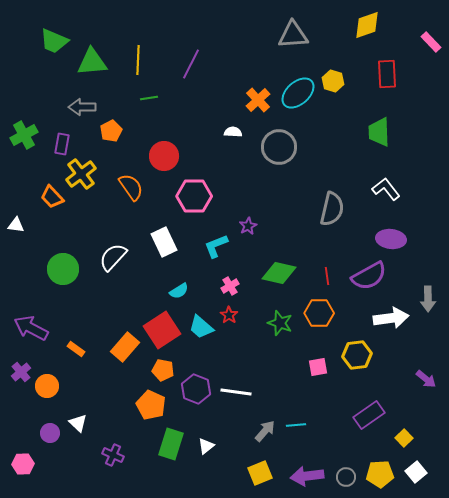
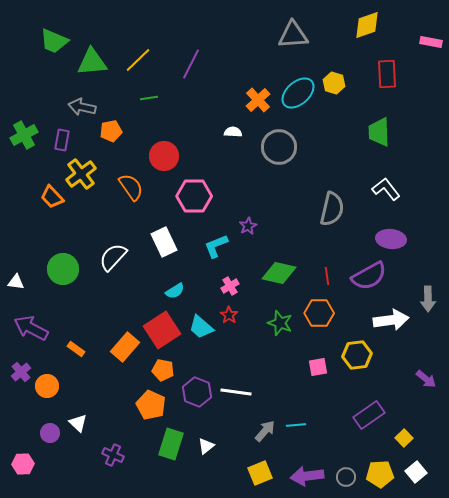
pink rectangle at (431, 42): rotated 35 degrees counterclockwise
yellow line at (138, 60): rotated 44 degrees clockwise
yellow hexagon at (333, 81): moved 1 px right, 2 px down
gray arrow at (82, 107): rotated 12 degrees clockwise
orange pentagon at (111, 131): rotated 15 degrees clockwise
purple rectangle at (62, 144): moved 4 px up
white triangle at (16, 225): moved 57 px down
cyan semicircle at (179, 291): moved 4 px left
white arrow at (391, 318): moved 2 px down
purple hexagon at (196, 389): moved 1 px right, 3 px down
